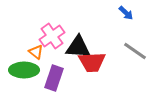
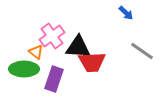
gray line: moved 7 px right
green ellipse: moved 1 px up
purple rectangle: moved 1 px down
